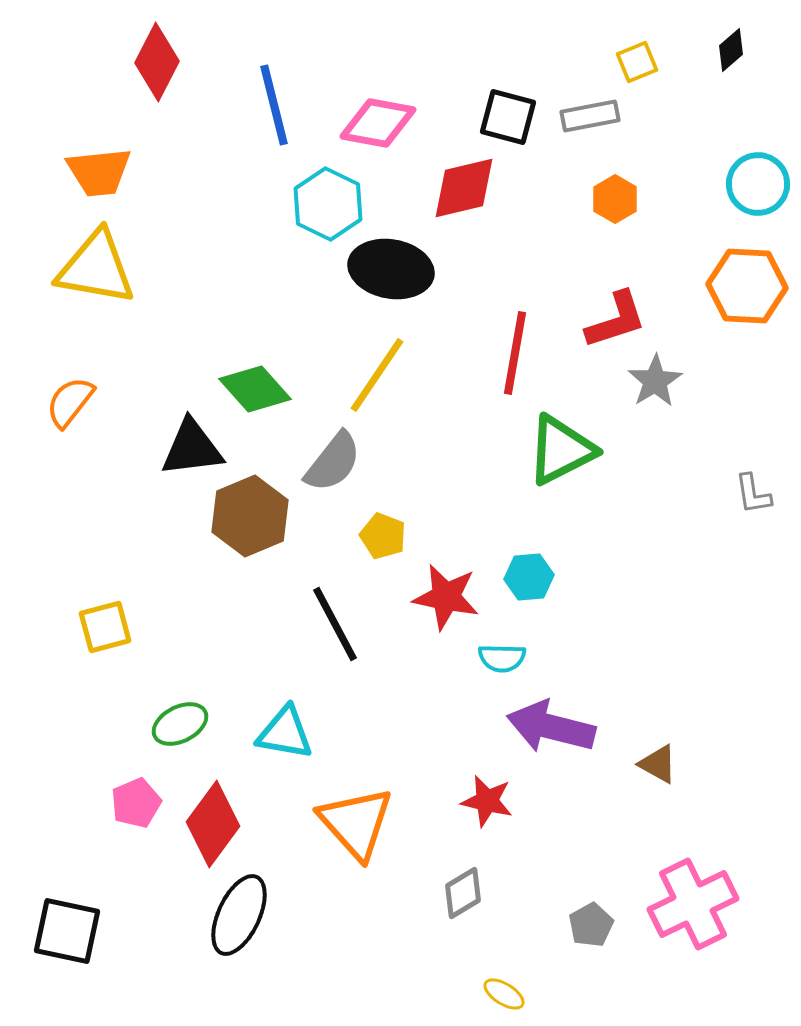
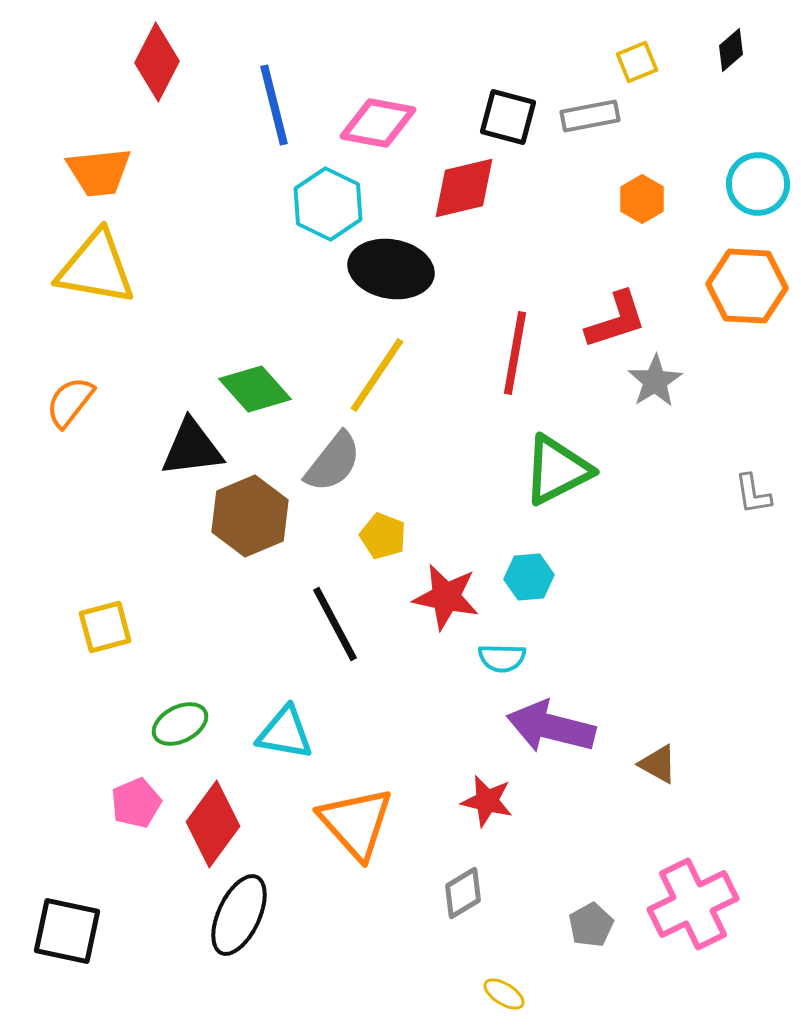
orange hexagon at (615, 199): moved 27 px right
green triangle at (561, 450): moved 4 px left, 20 px down
